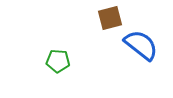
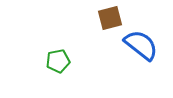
green pentagon: rotated 15 degrees counterclockwise
